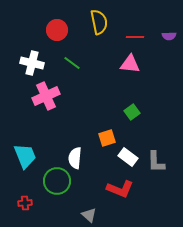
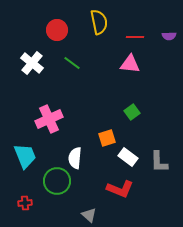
white cross: rotated 25 degrees clockwise
pink cross: moved 3 px right, 23 px down
gray L-shape: moved 3 px right
